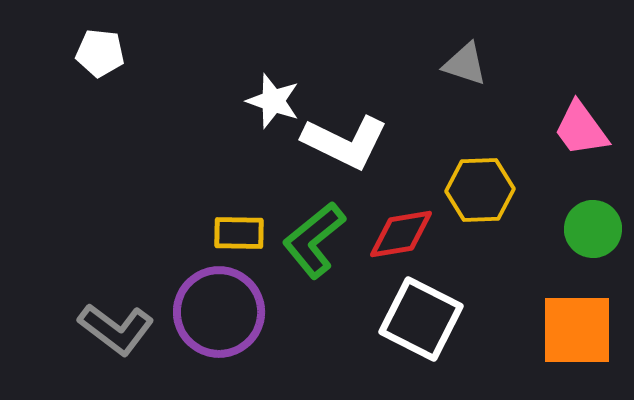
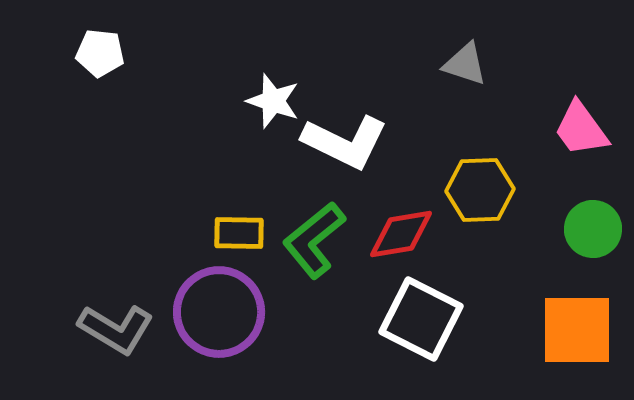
gray L-shape: rotated 6 degrees counterclockwise
